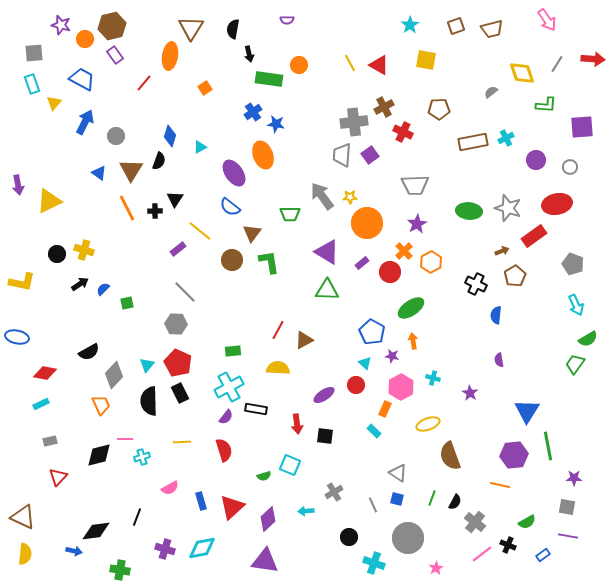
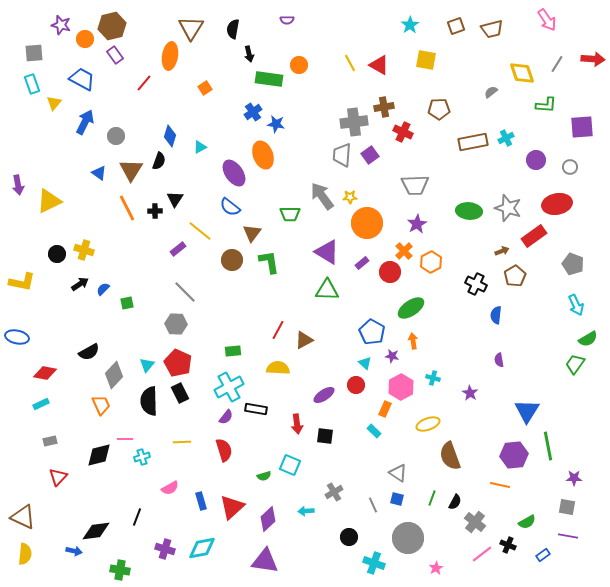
brown cross at (384, 107): rotated 18 degrees clockwise
